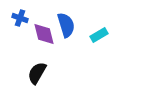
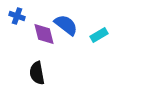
blue cross: moved 3 px left, 2 px up
blue semicircle: rotated 35 degrees counterclockwise
black semicircle: rotated 40 degrees counterclockwise
